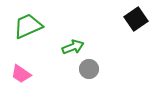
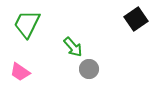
green trapezoid: moved 1 px left, 2 px up; rotated 40 degrees counterclockwise
green arrow: rotated 70 degrees clockwise
pink trapezoid: moved 1 px left, 2 px up
